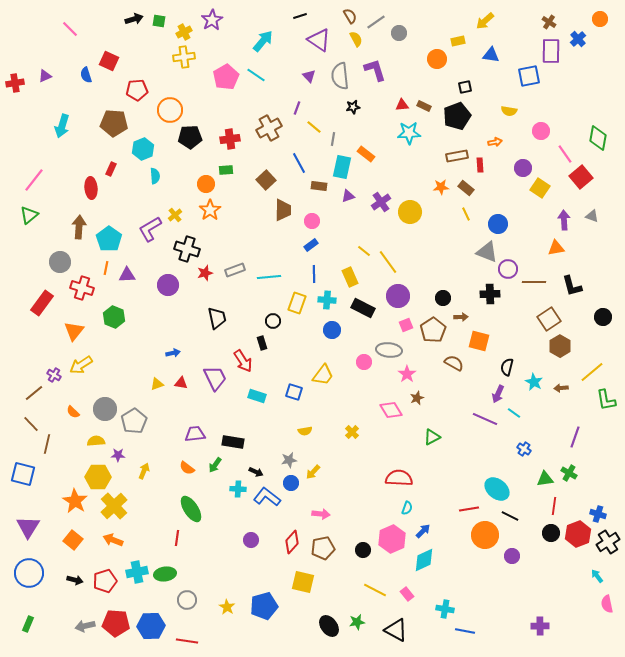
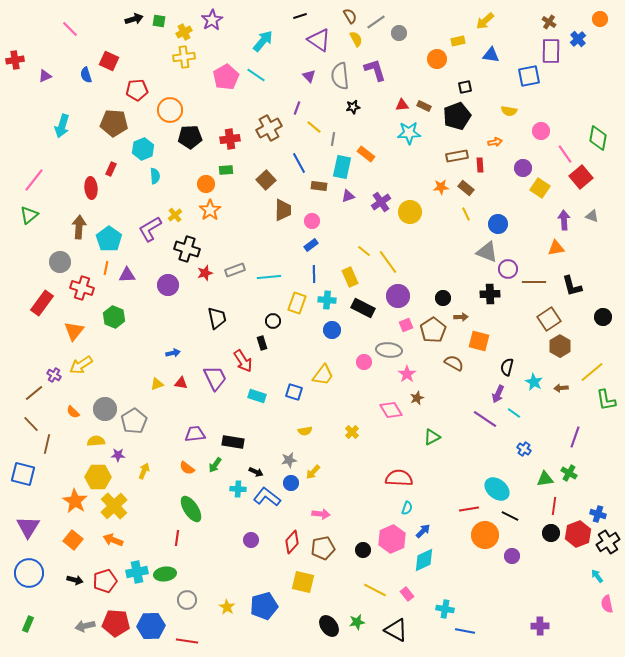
red cross at (15, 83): moved 23 px up
purple line at (485, 419): rotated 10 degrees clockwise
